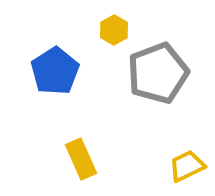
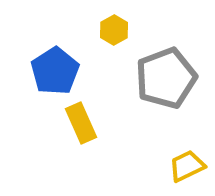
gray pentagon: moved 8 px right, 5 px down
yellow rectangle: moved 36 px up
